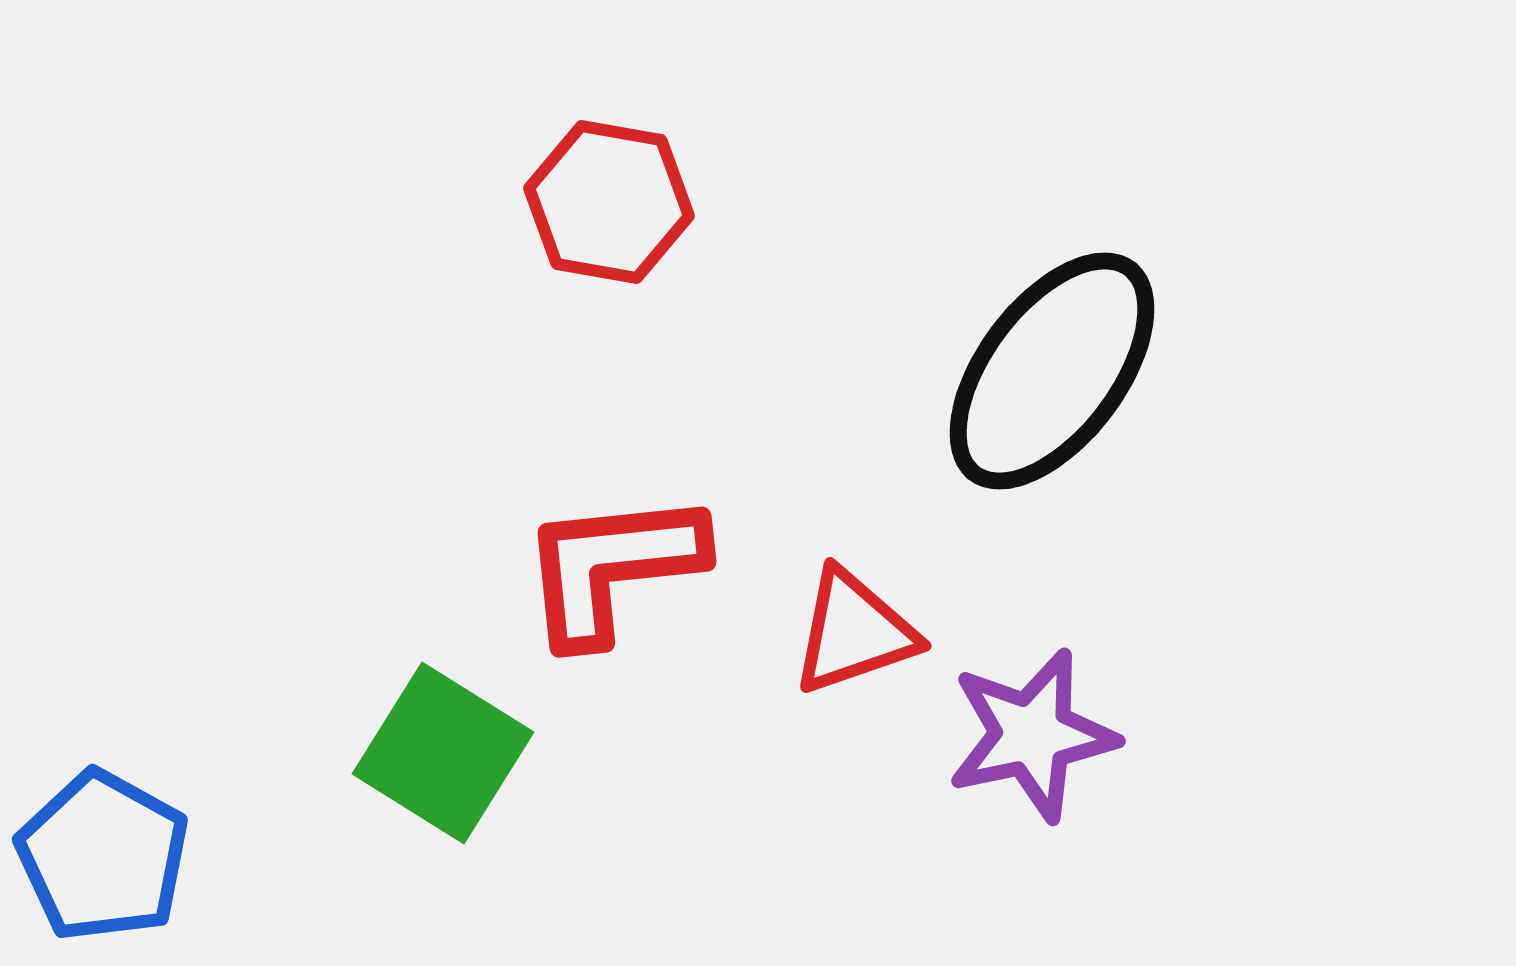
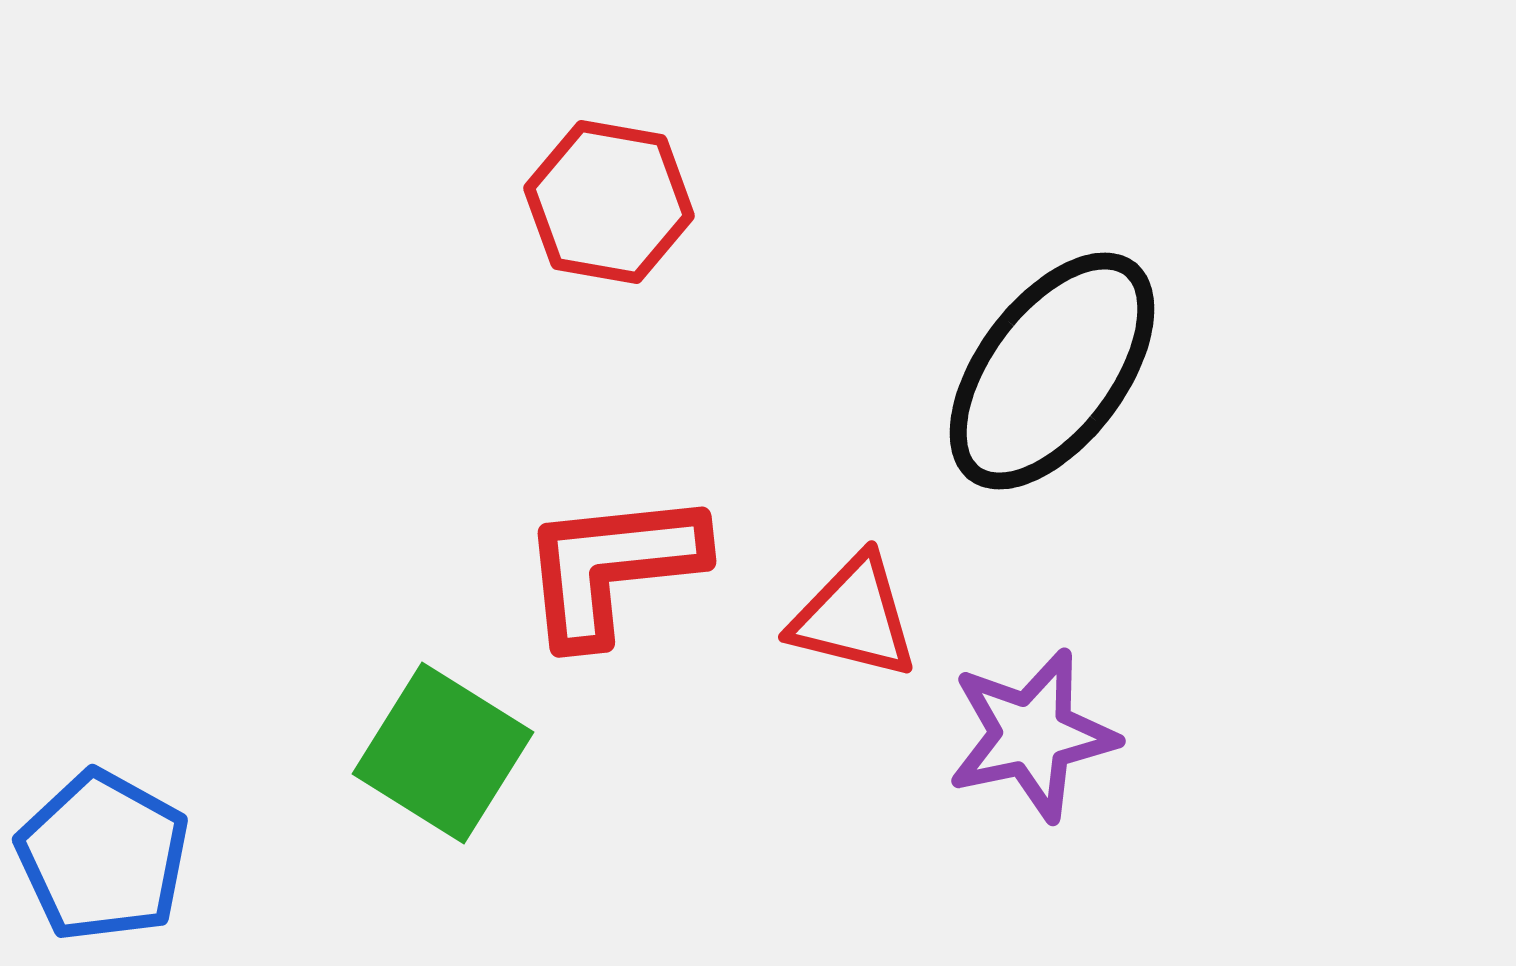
red triangle: moved 15 px up; rotated 33 degrees clockwise
